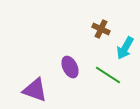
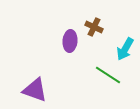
brown cross: moved 7 px left, 2 px up
cyan arrow: moved 1 px down
purple ellipse: moved 26 px up; rotated 30 degrees clockwise
